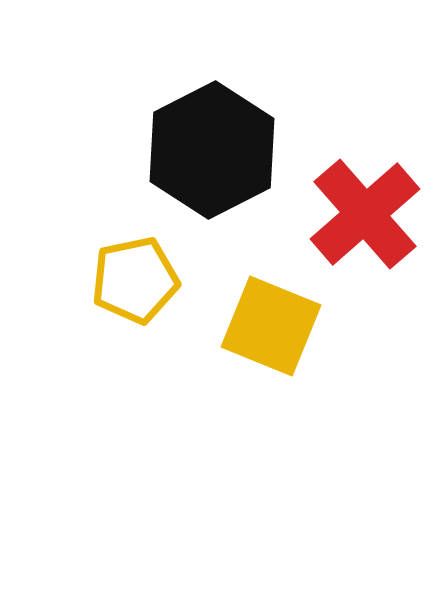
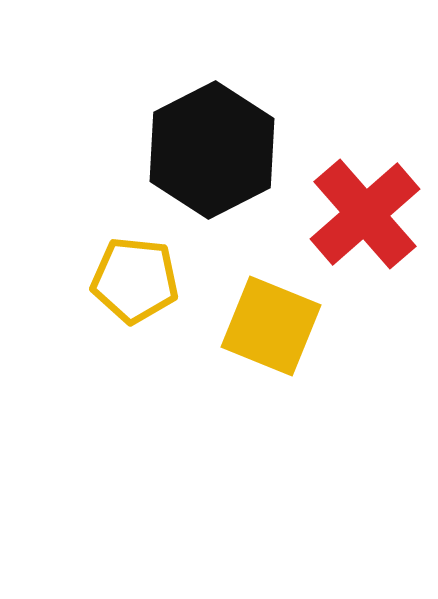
yellow pentagon: rotated 18 degrees clockwise
